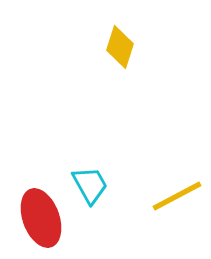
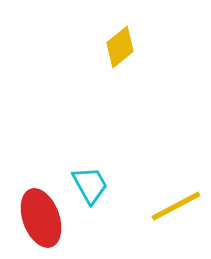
yellow diamond: rotated 33 degrees clockwise
yellow line: moved 1 px left, 10 px down
